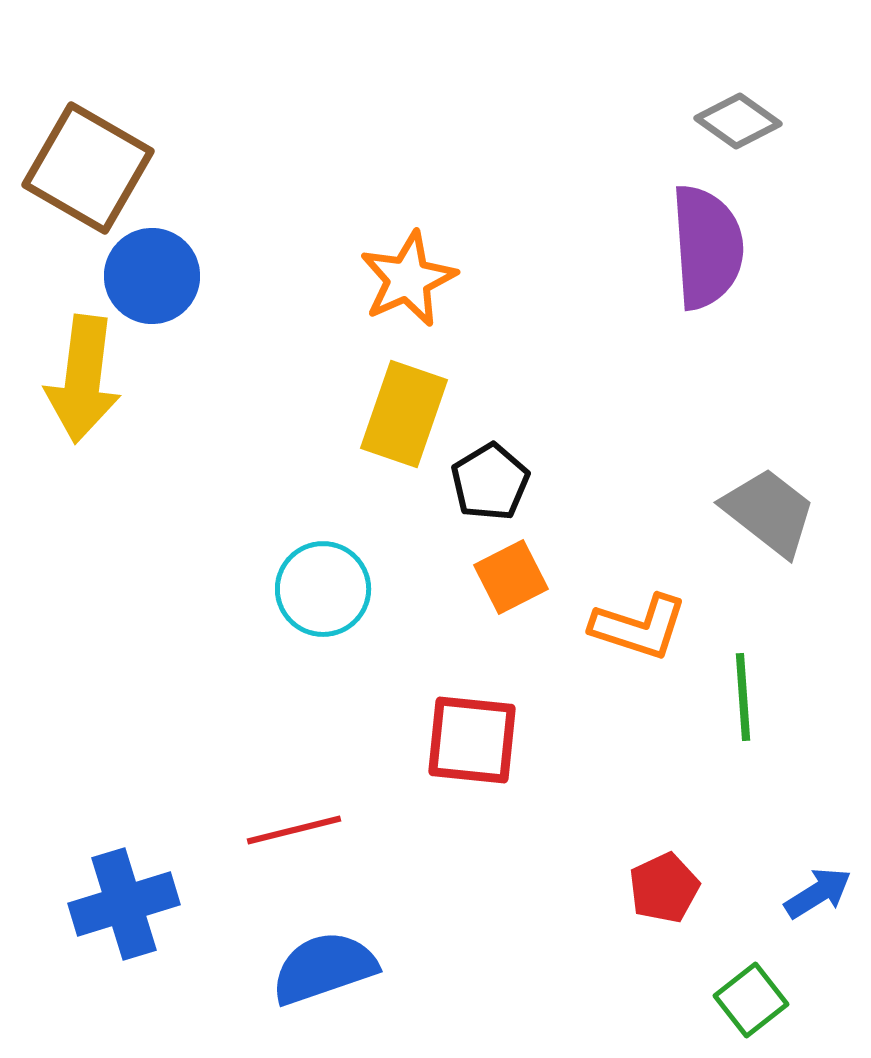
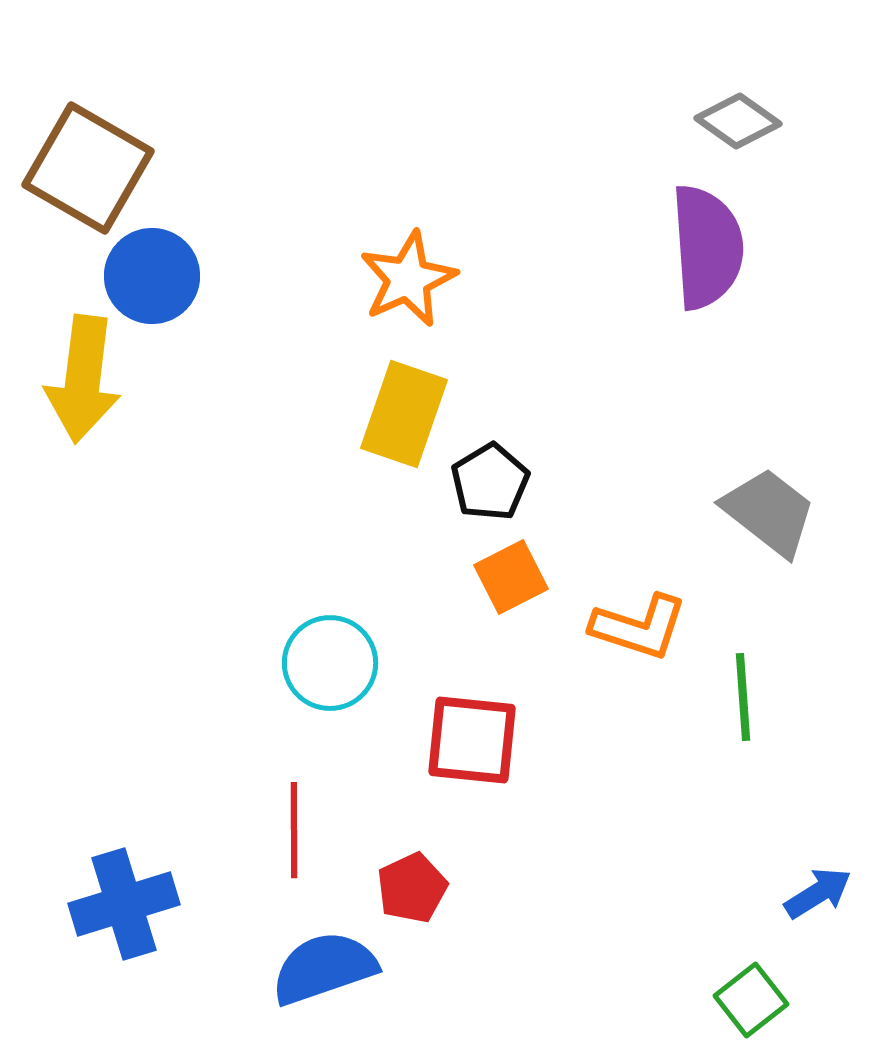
cyan circle: moved 7 px right, 74 px down
red line: rotated 76 degrees counterclockwise
red pentagon: moved 252 px left
